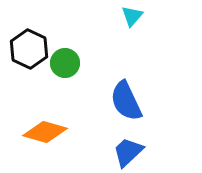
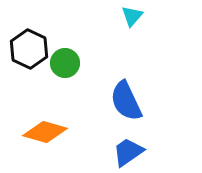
blue trapezoid: rotated 8 degrees clockwise
